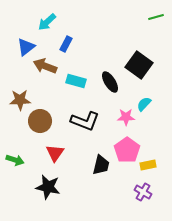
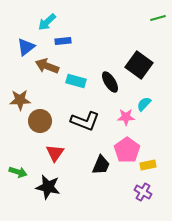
green line: moved 2 px right, 1 px down
blue rectangle: moved 3 px left, 3 px up; rotated 56 degrees clockwise
brown arrow: moved 2 px right
green arrow: moved 3 px right, 12 px down
black trapezoid: rotated 10 degrees clockwise
